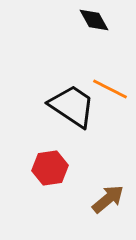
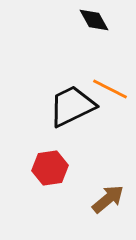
black trapezoid: rotated 60 degrees counterclockwise
